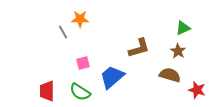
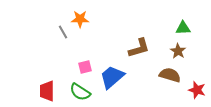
green triangle: rotated 21 degrees clockwise
pink square: moved 2 px right, 4 px down
